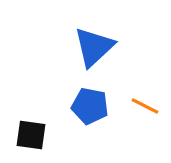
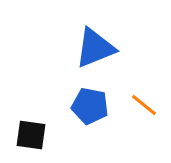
blue triangle: moved 1 px right, 1 px down; rotated 21 degrees clockwise
orange line: moved 1 px left, 1 px up; rotated 12 degrees clockwise
